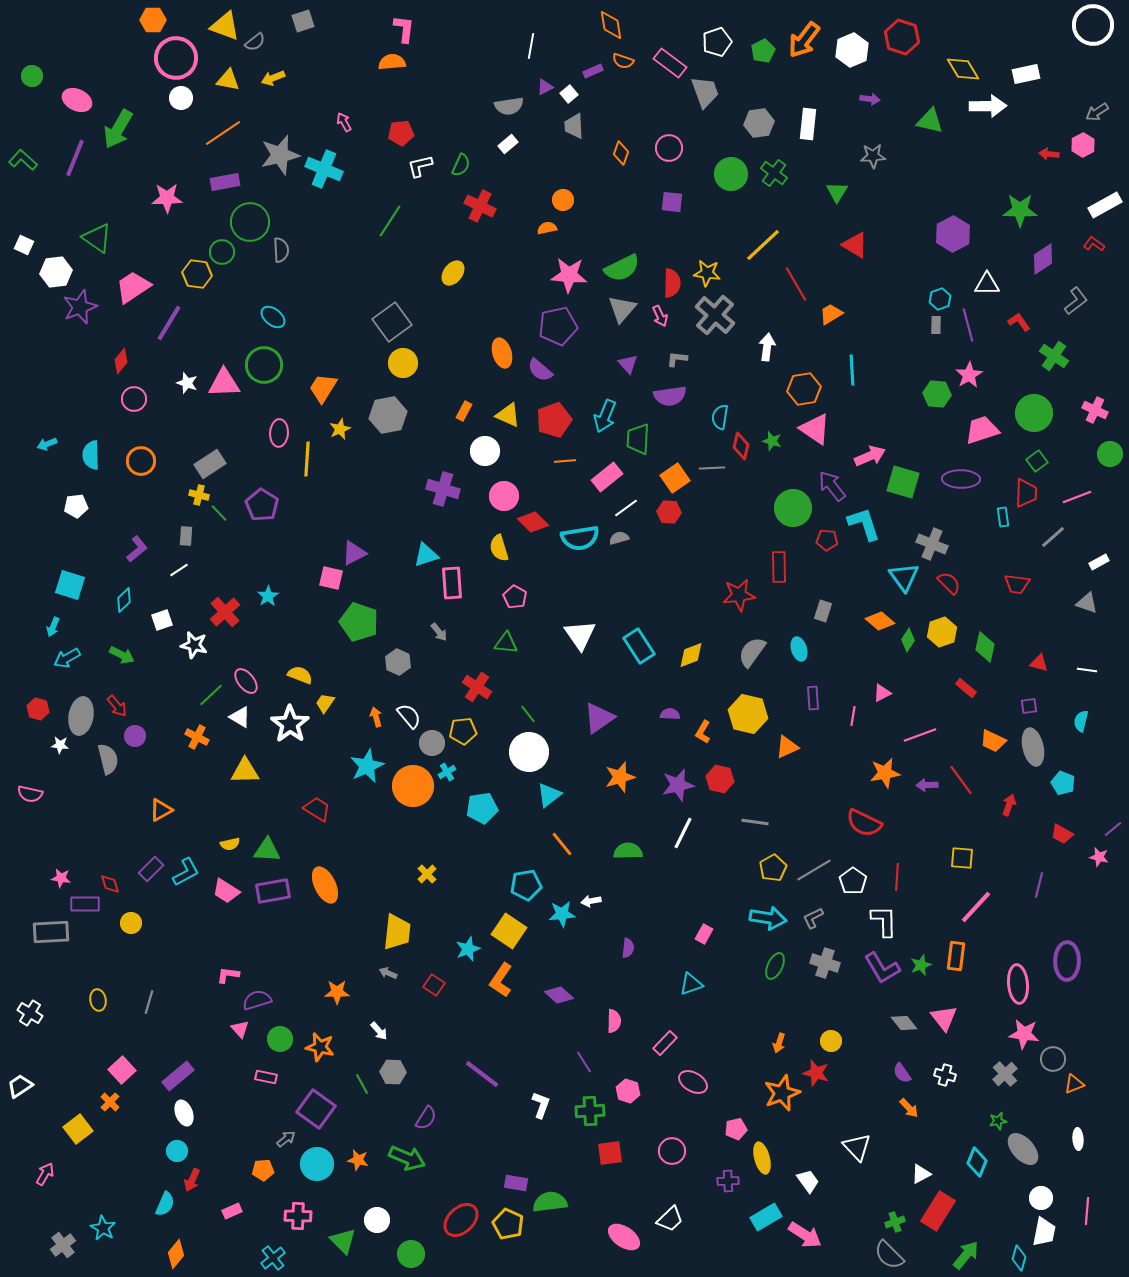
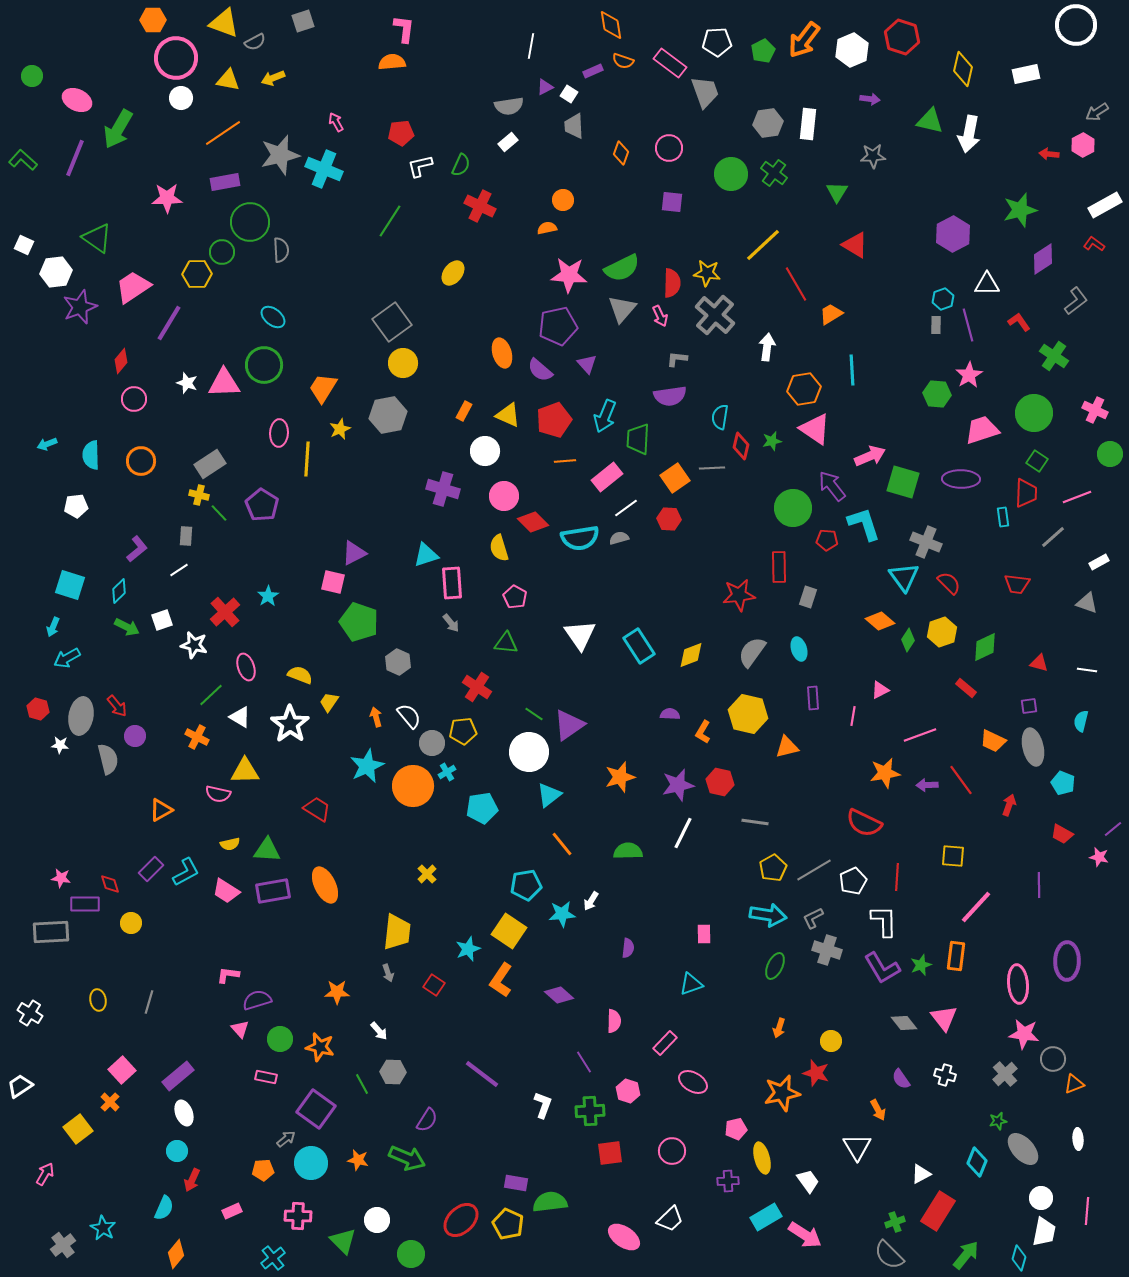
white circle at (1093, 25): moved 17 px left
yellow triangle at (225, 26): moved 1 px left, 3 px up
gray semicircle at (255, 42): rotated 10 degrees clockwise
white pentagon at (717, 42): rotated 16 degrees clockwise
yellow diamond at (963, 69): rotated 44 degrees clockwise
white square at (569, 94): rotated 18 degrees counterclockwise
white arrow at (988, 106): moved 19 px left, 28 px down; rotated 102 degrees clockwise
pink arrow at (344, 122): moved 8 px left
gray hexagon at (759, 123): moved 9 px right
white rectangle at (508, 144): moved 2 px up
green star at (1020, 210): rotated 16 degrees counterclockwise
yellow hexagon at (197, 274): rotated 8 degrees counterclockwise
cyan hexagon at (940, 299): moved 3 px right
purple triangle at (628, 364): moved 41 px left
green star at (772, 441): rotated 30 degrees counterclockwise
green square at (1037, 461): rotated 20 degrees counterclockwise
red hexagon at (669, 512): moved 7 px down
gray cross at (932, 544): moved 6 px left, 2 px up
pink square at (331, 578): moved 2 px right, 4 px down
cyan diamond at (124, 600): moved 5 px left, 9 px up
gray rectangle at (823, 611): moved 15 px left, 14 px up
gray arrow at (439, 632): moved 12 px right, 9 px up
green diamond at (985, 647): rotated 52 degrees clockwise
green arrow at (122, 655): moved 5 px right, 28 px up
pink ellipse at (246, 681): moved 14 px up; rotated 20 degrees clockwise
pink triangle at (882, 693): moved 2 px left, 3 px up
yellow trapezoid at (325, 703): moved 4 px right, 1 px up
green line at (528, 714): moved 6 px right; rotated 18 degrees counterclockwise
purple triangle at (599, 718): moved 30 px left, 7 px down
orange triangle at (787, 747): rotated 10 degrees clockwise
red hexagon at (720, 779): moved 3 px down
pink semicircle at (30, 794): moved 188 px right
yellow square at (962, 858): moved 9 px left, 2 px up
white pentagon at (853, 881): rotated 12 degrees clockwise
purple line at (1039, 885): rotated 15 degrees counterclockwise
white arrow at (591, 901): rotated 48 degrees counterclockwise
cyan arrow at (768, 918): moved 3 px up
pink rectangle at (704, 934): rotated 30 degrees counterclockwise
gray cross at (825, 963): moved 2 px right, 13 px up
gray arrow at (388, 973): rotated 132 degrees counterclockwise
orange arrow at (779, 1043): moved 15 px up
purple semicircle at (902, 1073): moved 1 px left, 6 px down
orange star at (782, 1093): rotated 9 degrees clockwise
white L-shape at (541, 1105): moved 2 px right
orange arrow at (909, 1108): moved 31 px left, 2 px down; rotated 15 degrees clockwise
purple semicircle at (426, 1118): moved 1 px right, 2 px down
white triangle at (857, 1147): rotated 12 degrees clockwise
cyan circle at (317, 1164): moved 6 px left, 1 px up
cyan semicircle at (165, 1204): moved 1 px left, 4 px down
